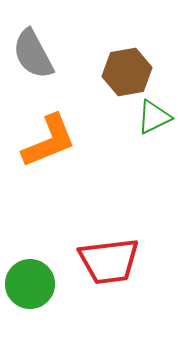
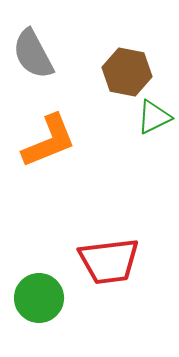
brown hexagon: rotated 21 degrees clockwise
green circle: moved 9 px right, 14 px down
